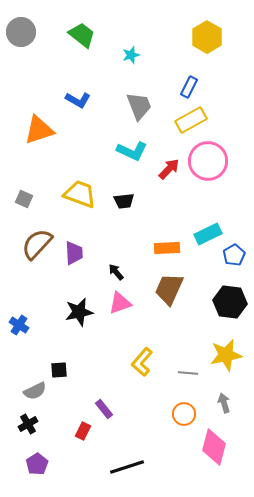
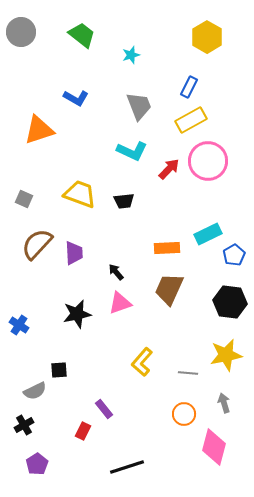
blue L-shape: moved 2 px left, 2 px up
black star: moved 2 px left, 2 px down
black cross: moved 4 px left, 1 px down
